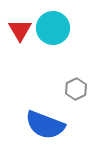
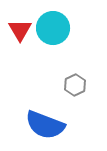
gray hexagon: moved 1 px left, 4 px up
